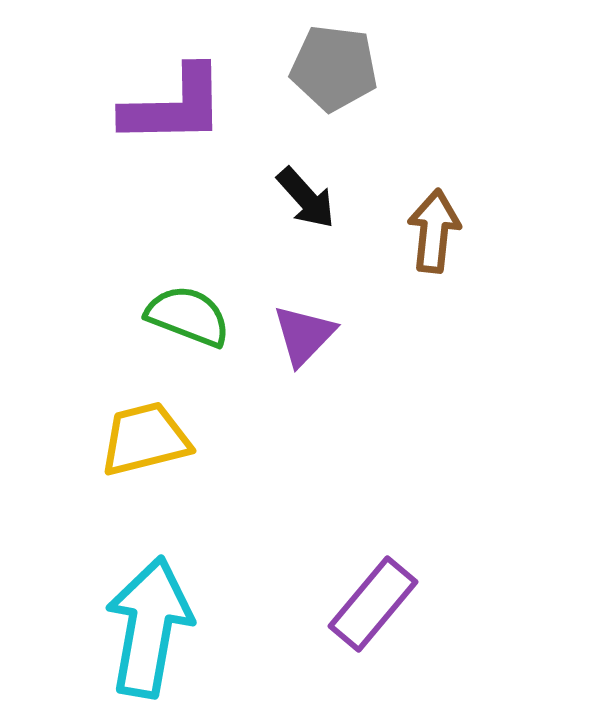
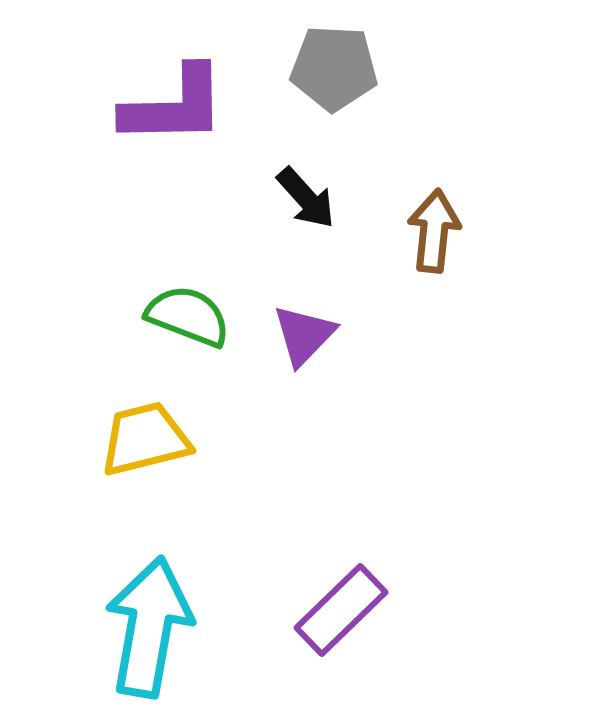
gray pentagon: rotated 4 degrees counterclockwise
purple rectangle: moved 32 px left, 6 px down; rotated 6 degrees clockwise
